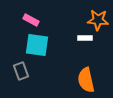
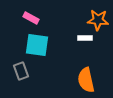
pink rectangle: moved 2 px up
